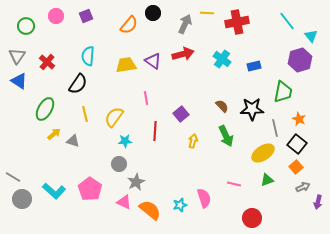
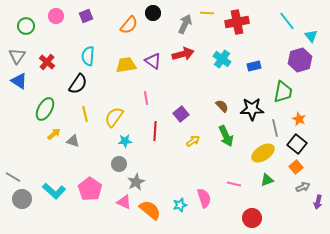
yellow arrow at (193, 141): rotated 40 degrees clockwise
